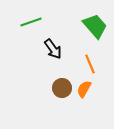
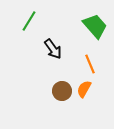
green line: moved 2 px left, 1 px up; rotated 40 degrees counterclockwise
brown circle: moved 3 px down
